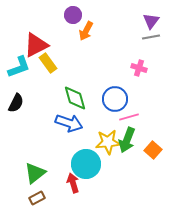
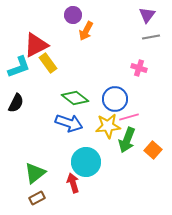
purple triangle: moved 4 px left, 6 px up
green diamond: rotated 36 degrees counterclockwise
yellow star: moved 16 px up
cyan circle: moved 2 px up
